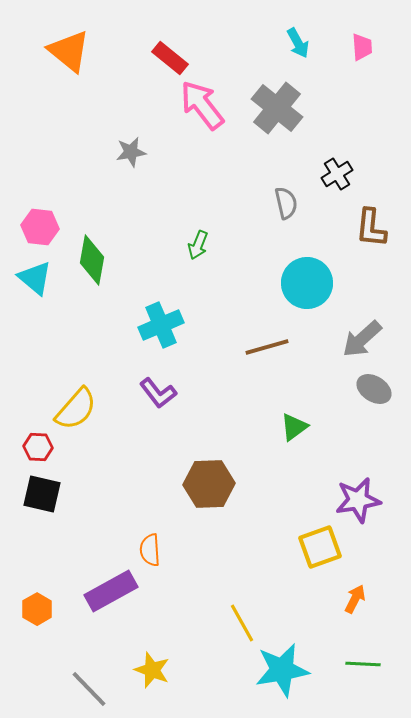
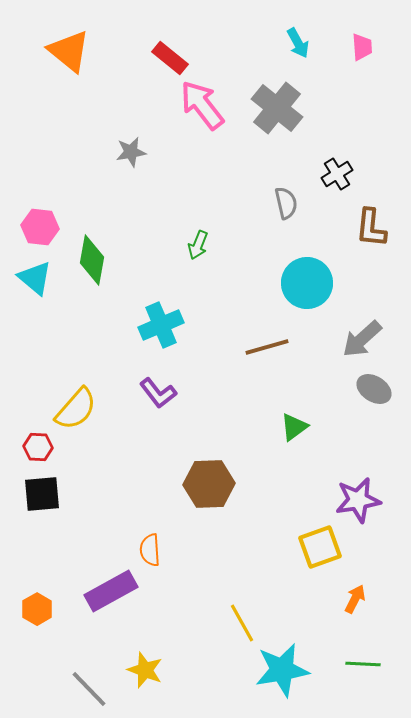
black square: rotated 18 degrees counterclockwise
yellow star: moved 7 px left
